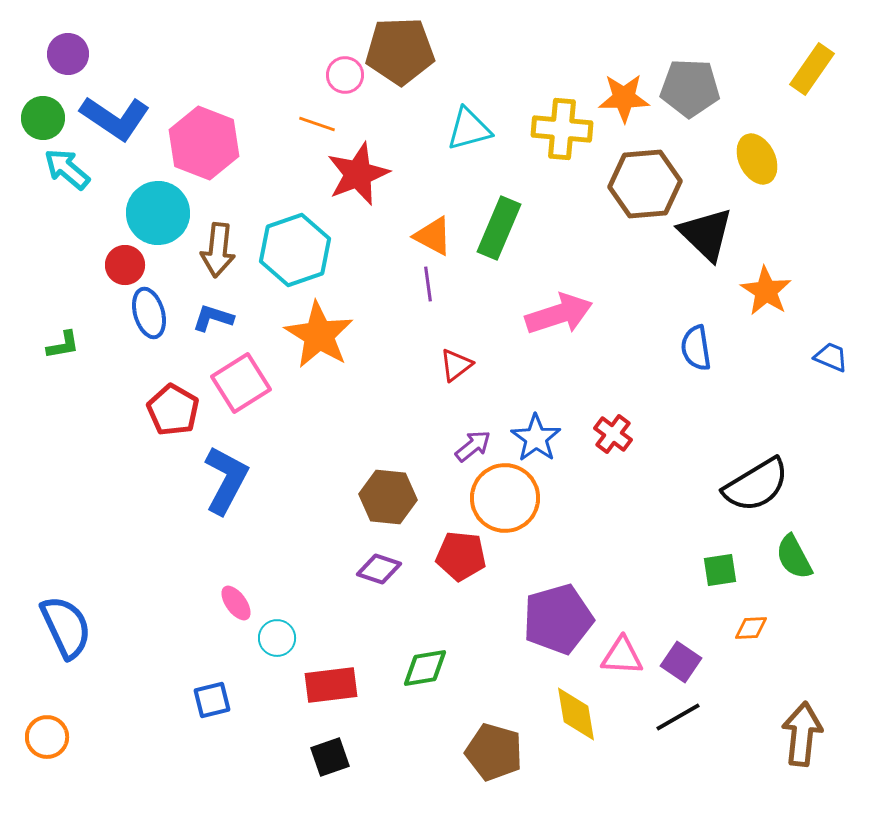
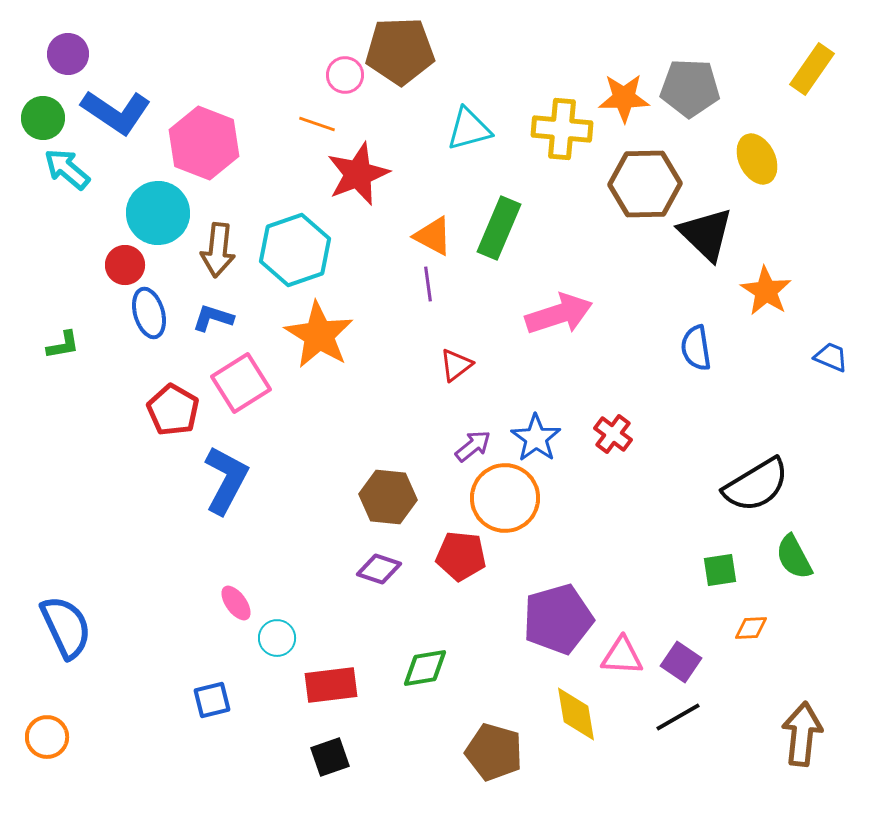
blue L-shape at (115, 118): moved 1 px right, 6 px up
brown hexagon at (645, 184): rotated 4 degrees clockwise
